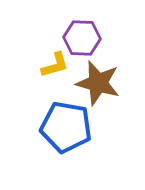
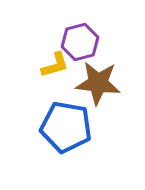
purple hexagon: moved 2 px left, 4 px down; rotated 18 degrees counterclockwise
brown star: rotated 9 degrees counterclockwise
